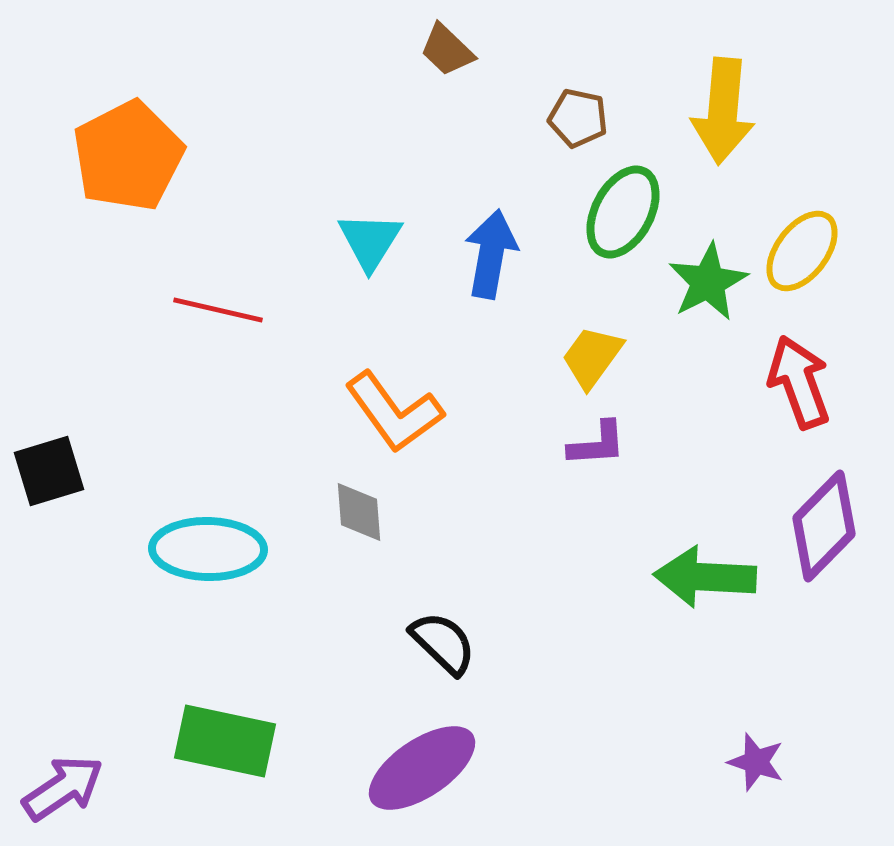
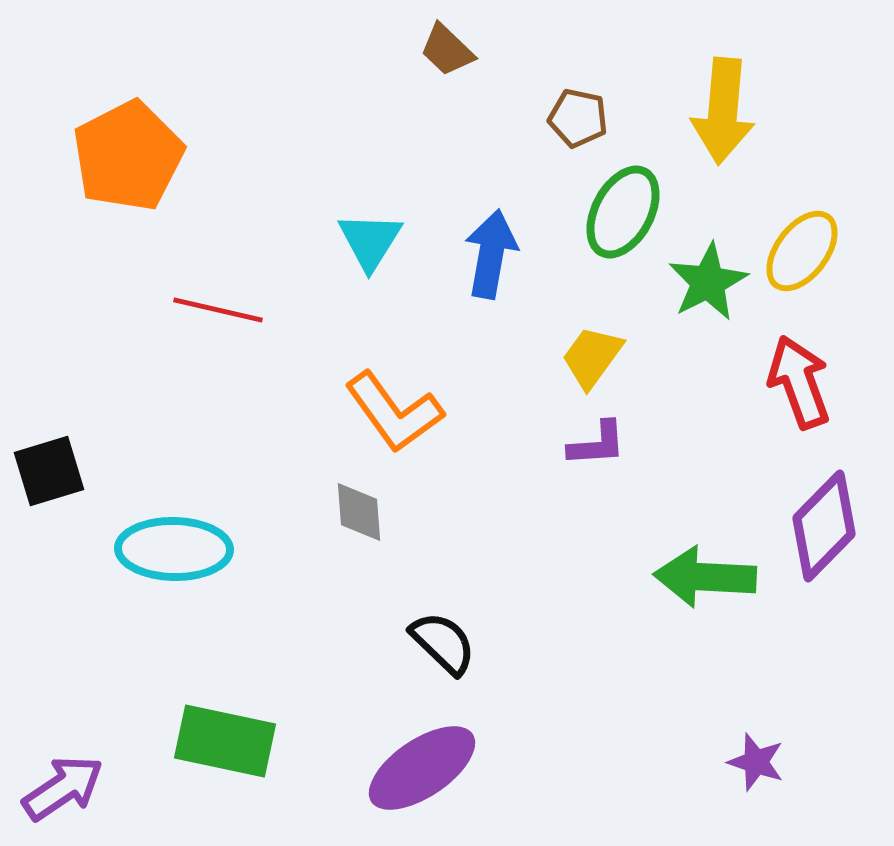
cyan ellipse: moved 34 px left
